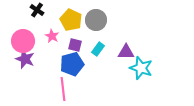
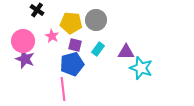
yellow pentagon: moved 3 px down; rotated 20 degrees counterclockwise
